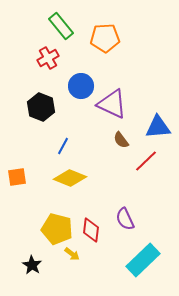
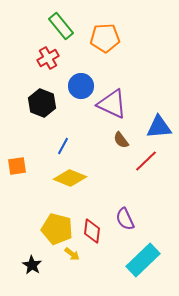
black hexagon: moved 1 px right, 4 px up
blue triangle: moved 1 px right
orange square: moved 11 px up
red diamond: moved 1 px right, 1 px down
